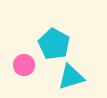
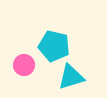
cyan pentagon: moved 2 px down; rotated 16 degrees counterclockwise
